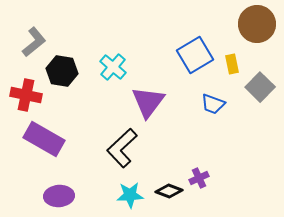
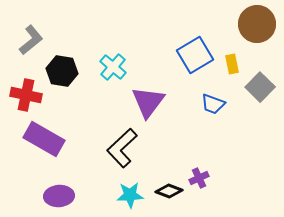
gray L-shape: moved 3 px left, 2 px up
